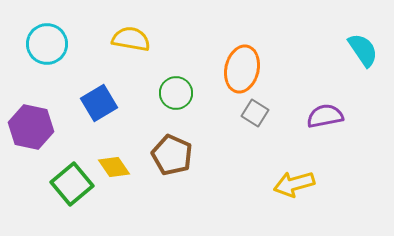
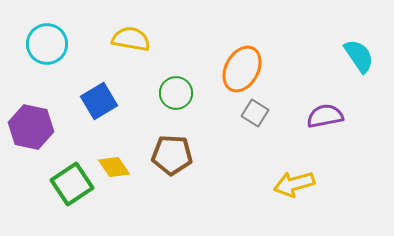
cyan semicircle: moved 4 px left, 6 px down
orange ellipse: rotated 15 degrees clockwise
blue square: moved 2 px up
brown pentagon: rotated 21 degrees counterclockwise
green square: rotated 6 degrees clockwise
